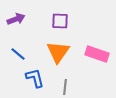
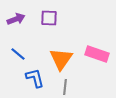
purple square: moved 11 px left, 3 px up
orange triangle: moved 3 px right, 7 px down
